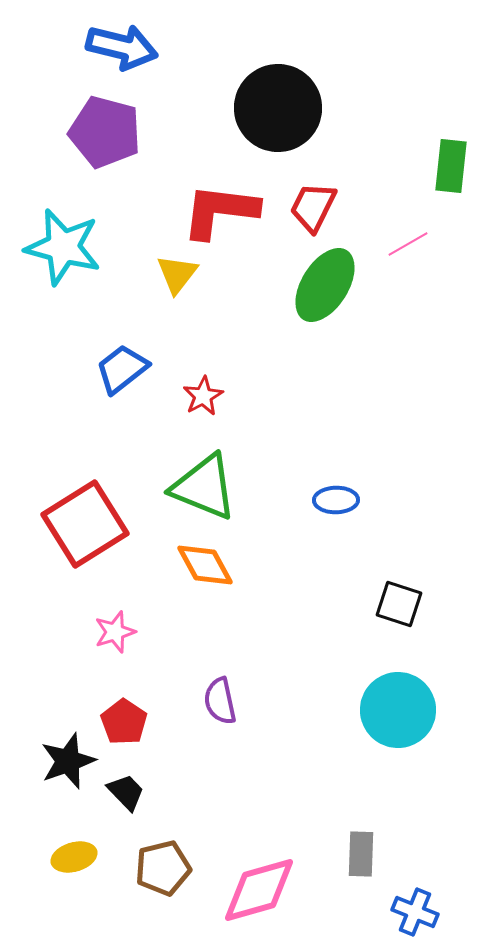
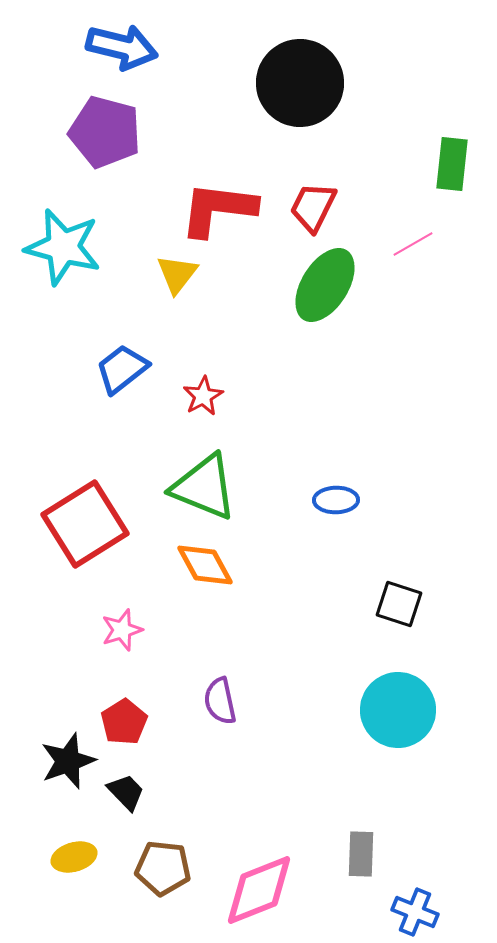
black circle: moved 22 px right, 25 px up
green rectangle: moved 1 px right, 2 px up
red L-shape: moved 2 px left, 2 px up
pink line: moved 5 px right
pink star: moved 7 px right, 2 px up
red pentagon: rotated 6 degrees clockwise
brown pentagon: rotated 20 degrees clockwise
pink diamond: rotated 6 degrees counterclockwise
